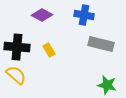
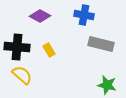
purple diamond: moved 2 px left, 1 px down
yellow semicircle: moved 6 px right
